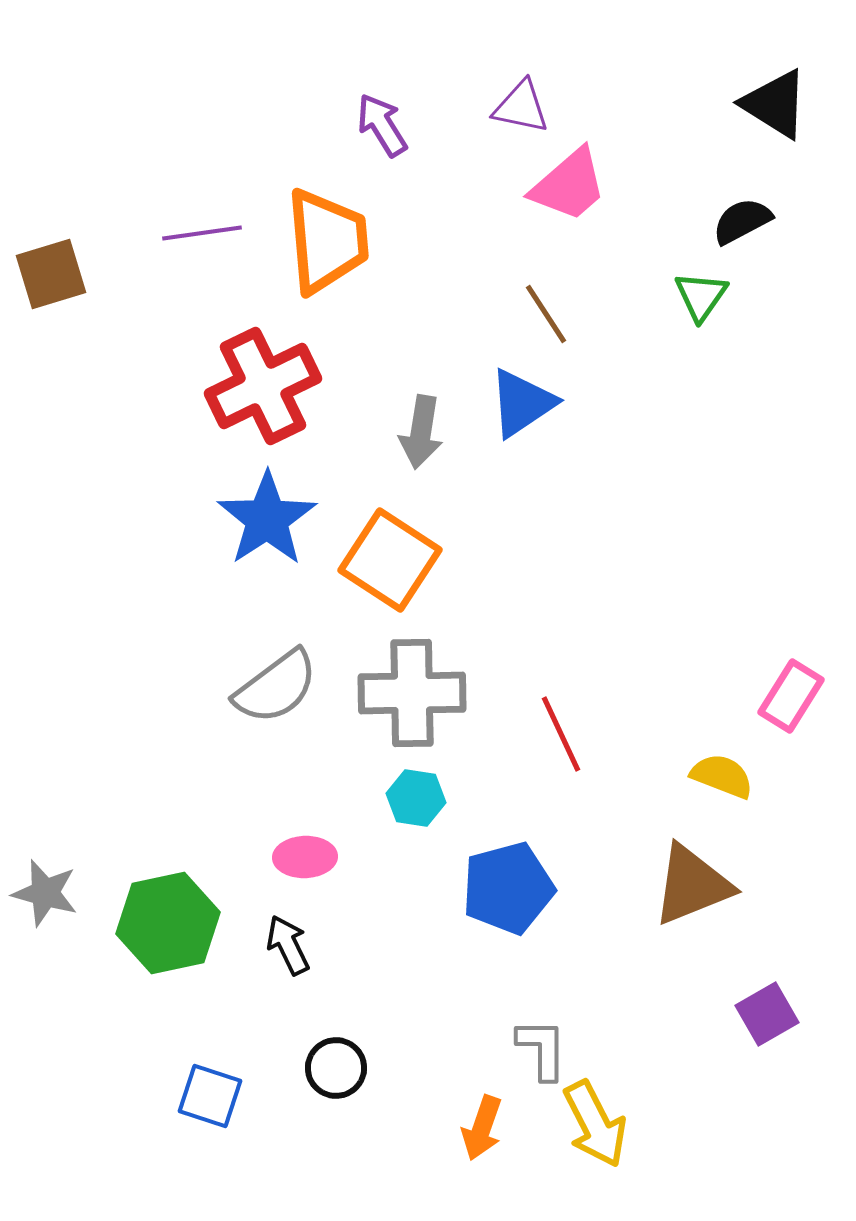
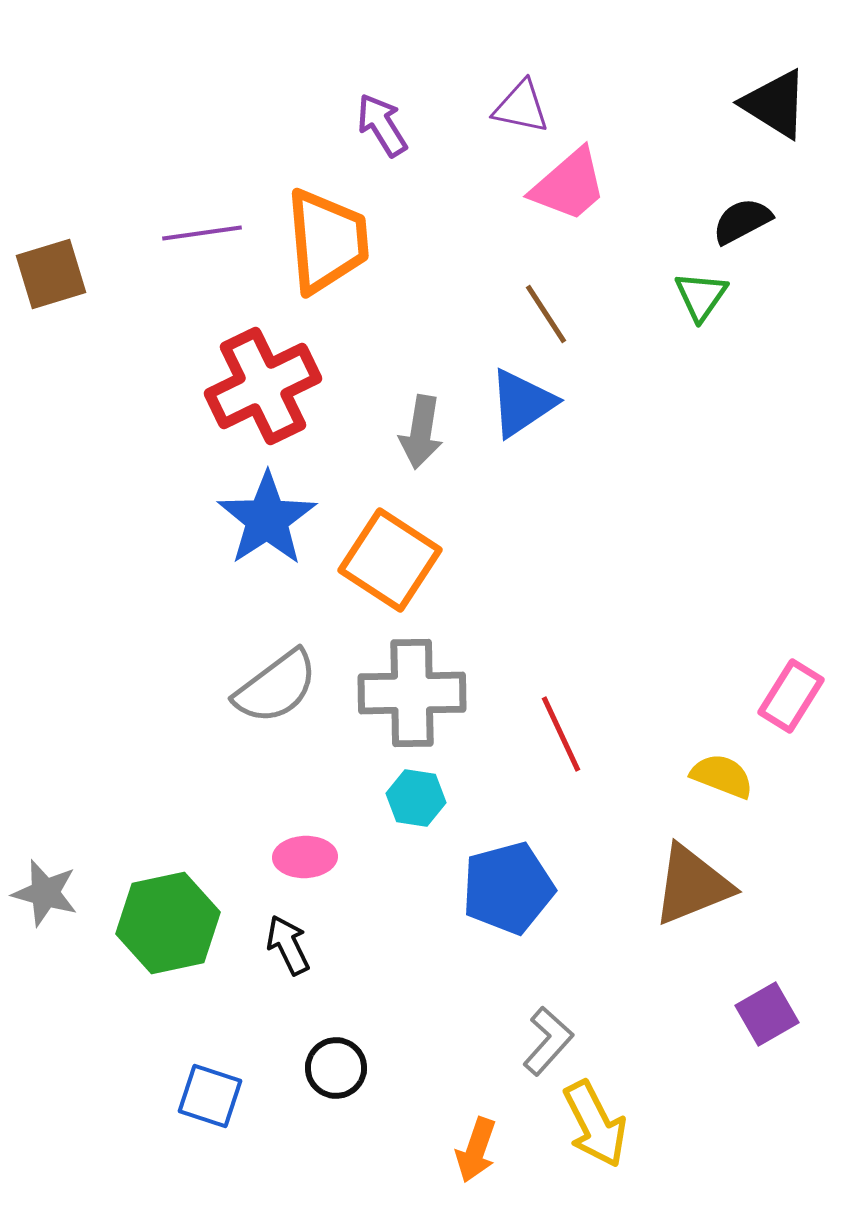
gray L-shape: moved 6 px right, 8 px up; rotated 42 degrees clockwise
orange arrow: moved 6 px left, 22 px down
